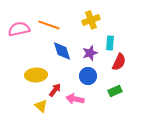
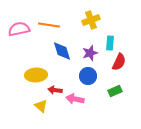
orange line: rotated 10 degrees counterclockwise
red arrow: rotated 120 degrees counterclockwise
